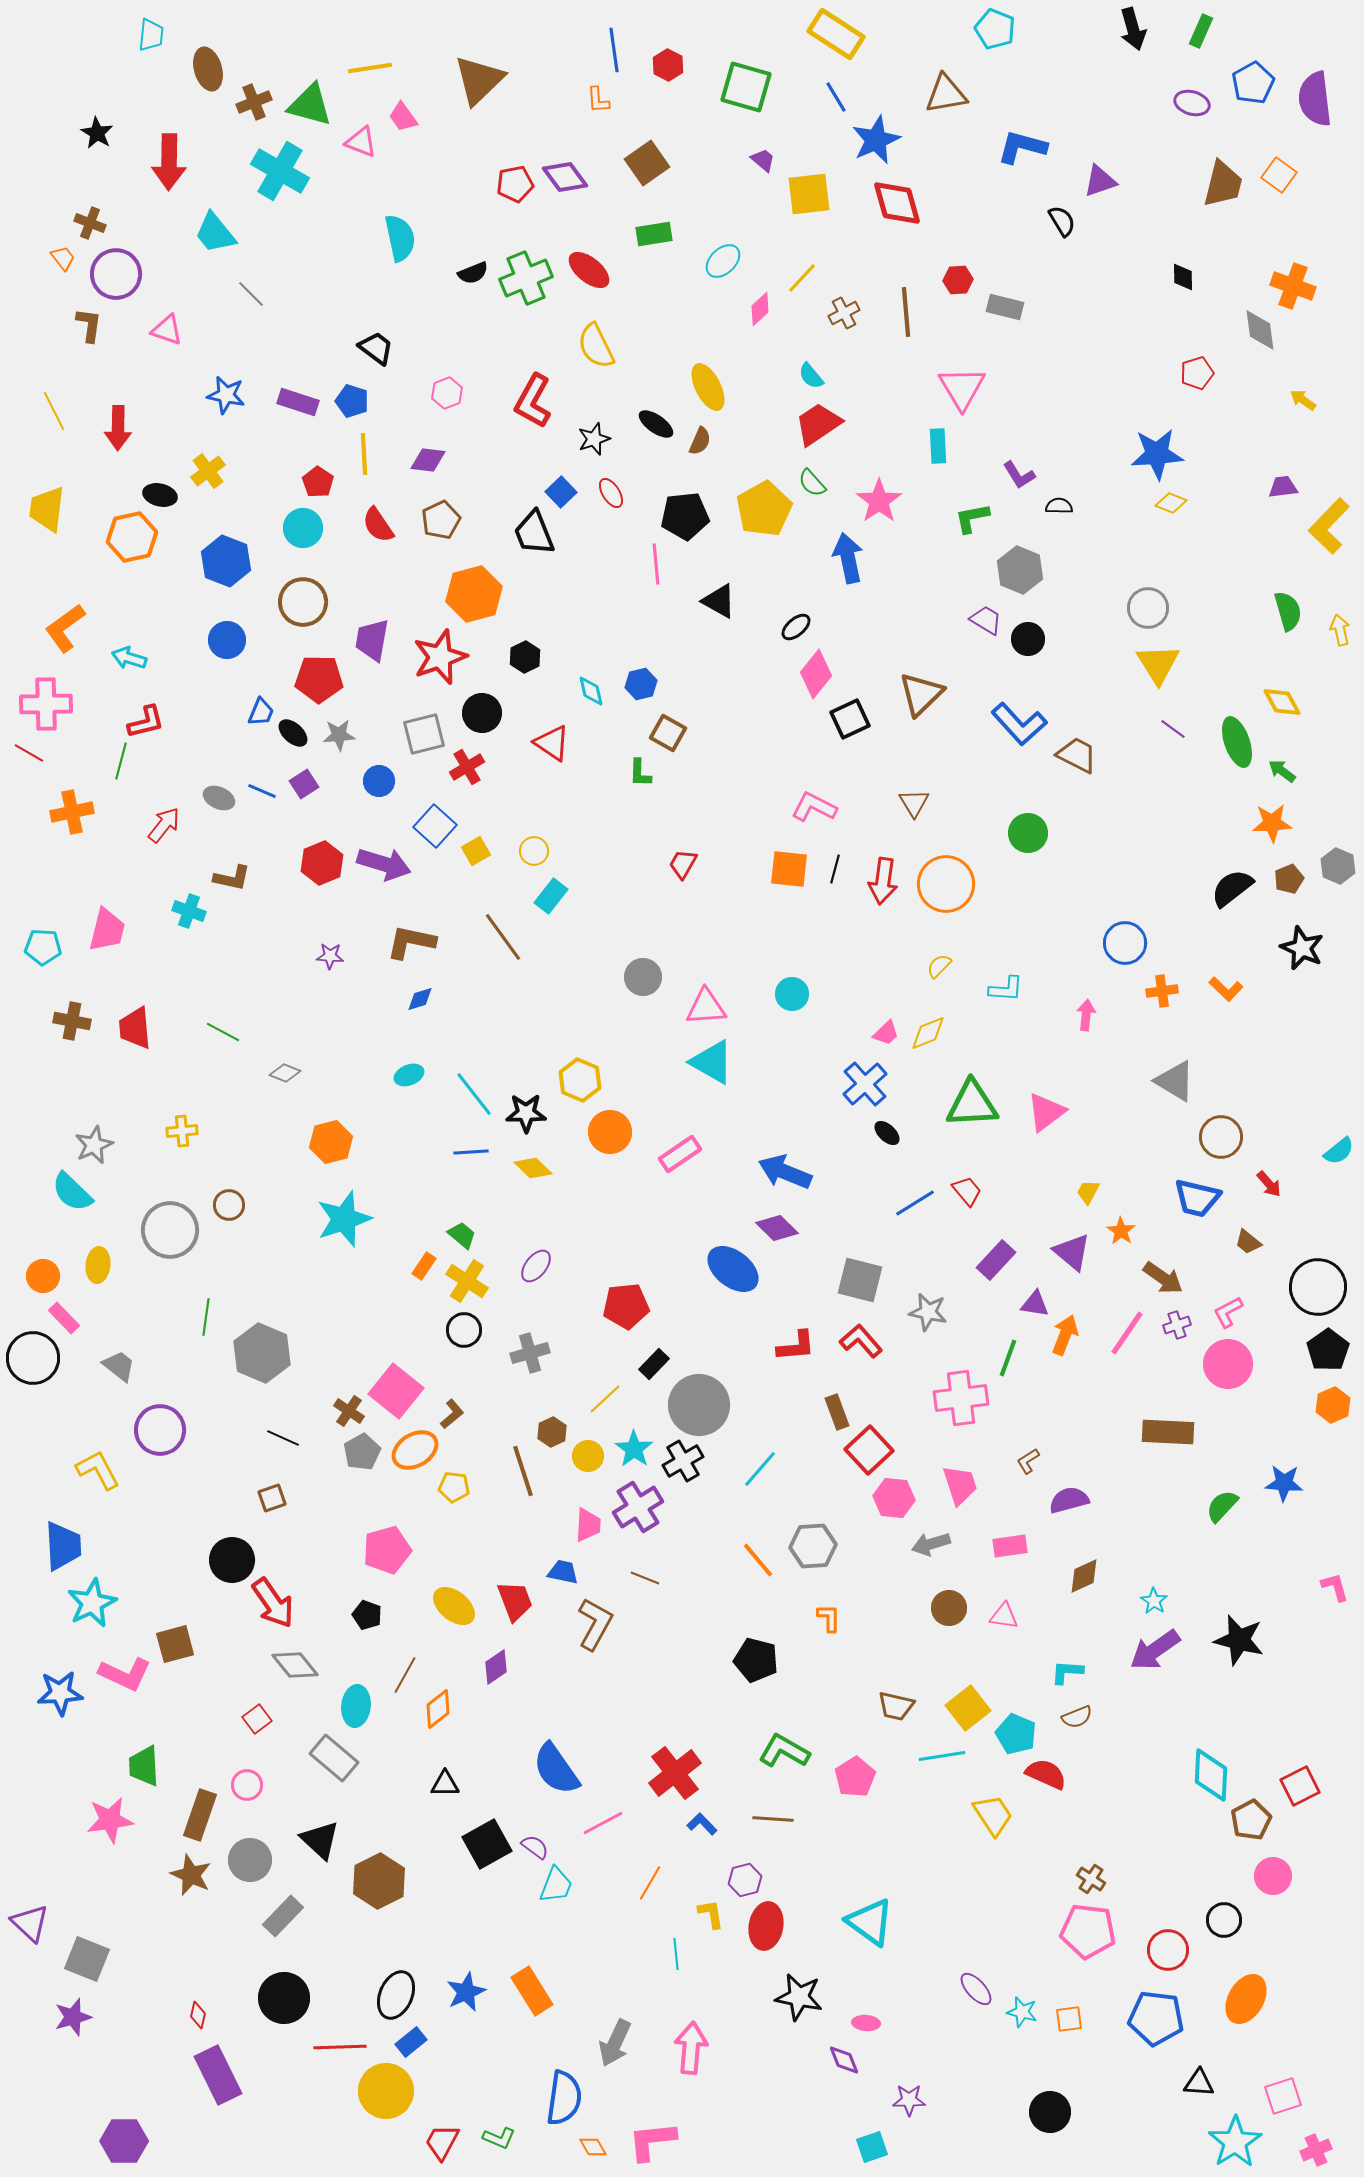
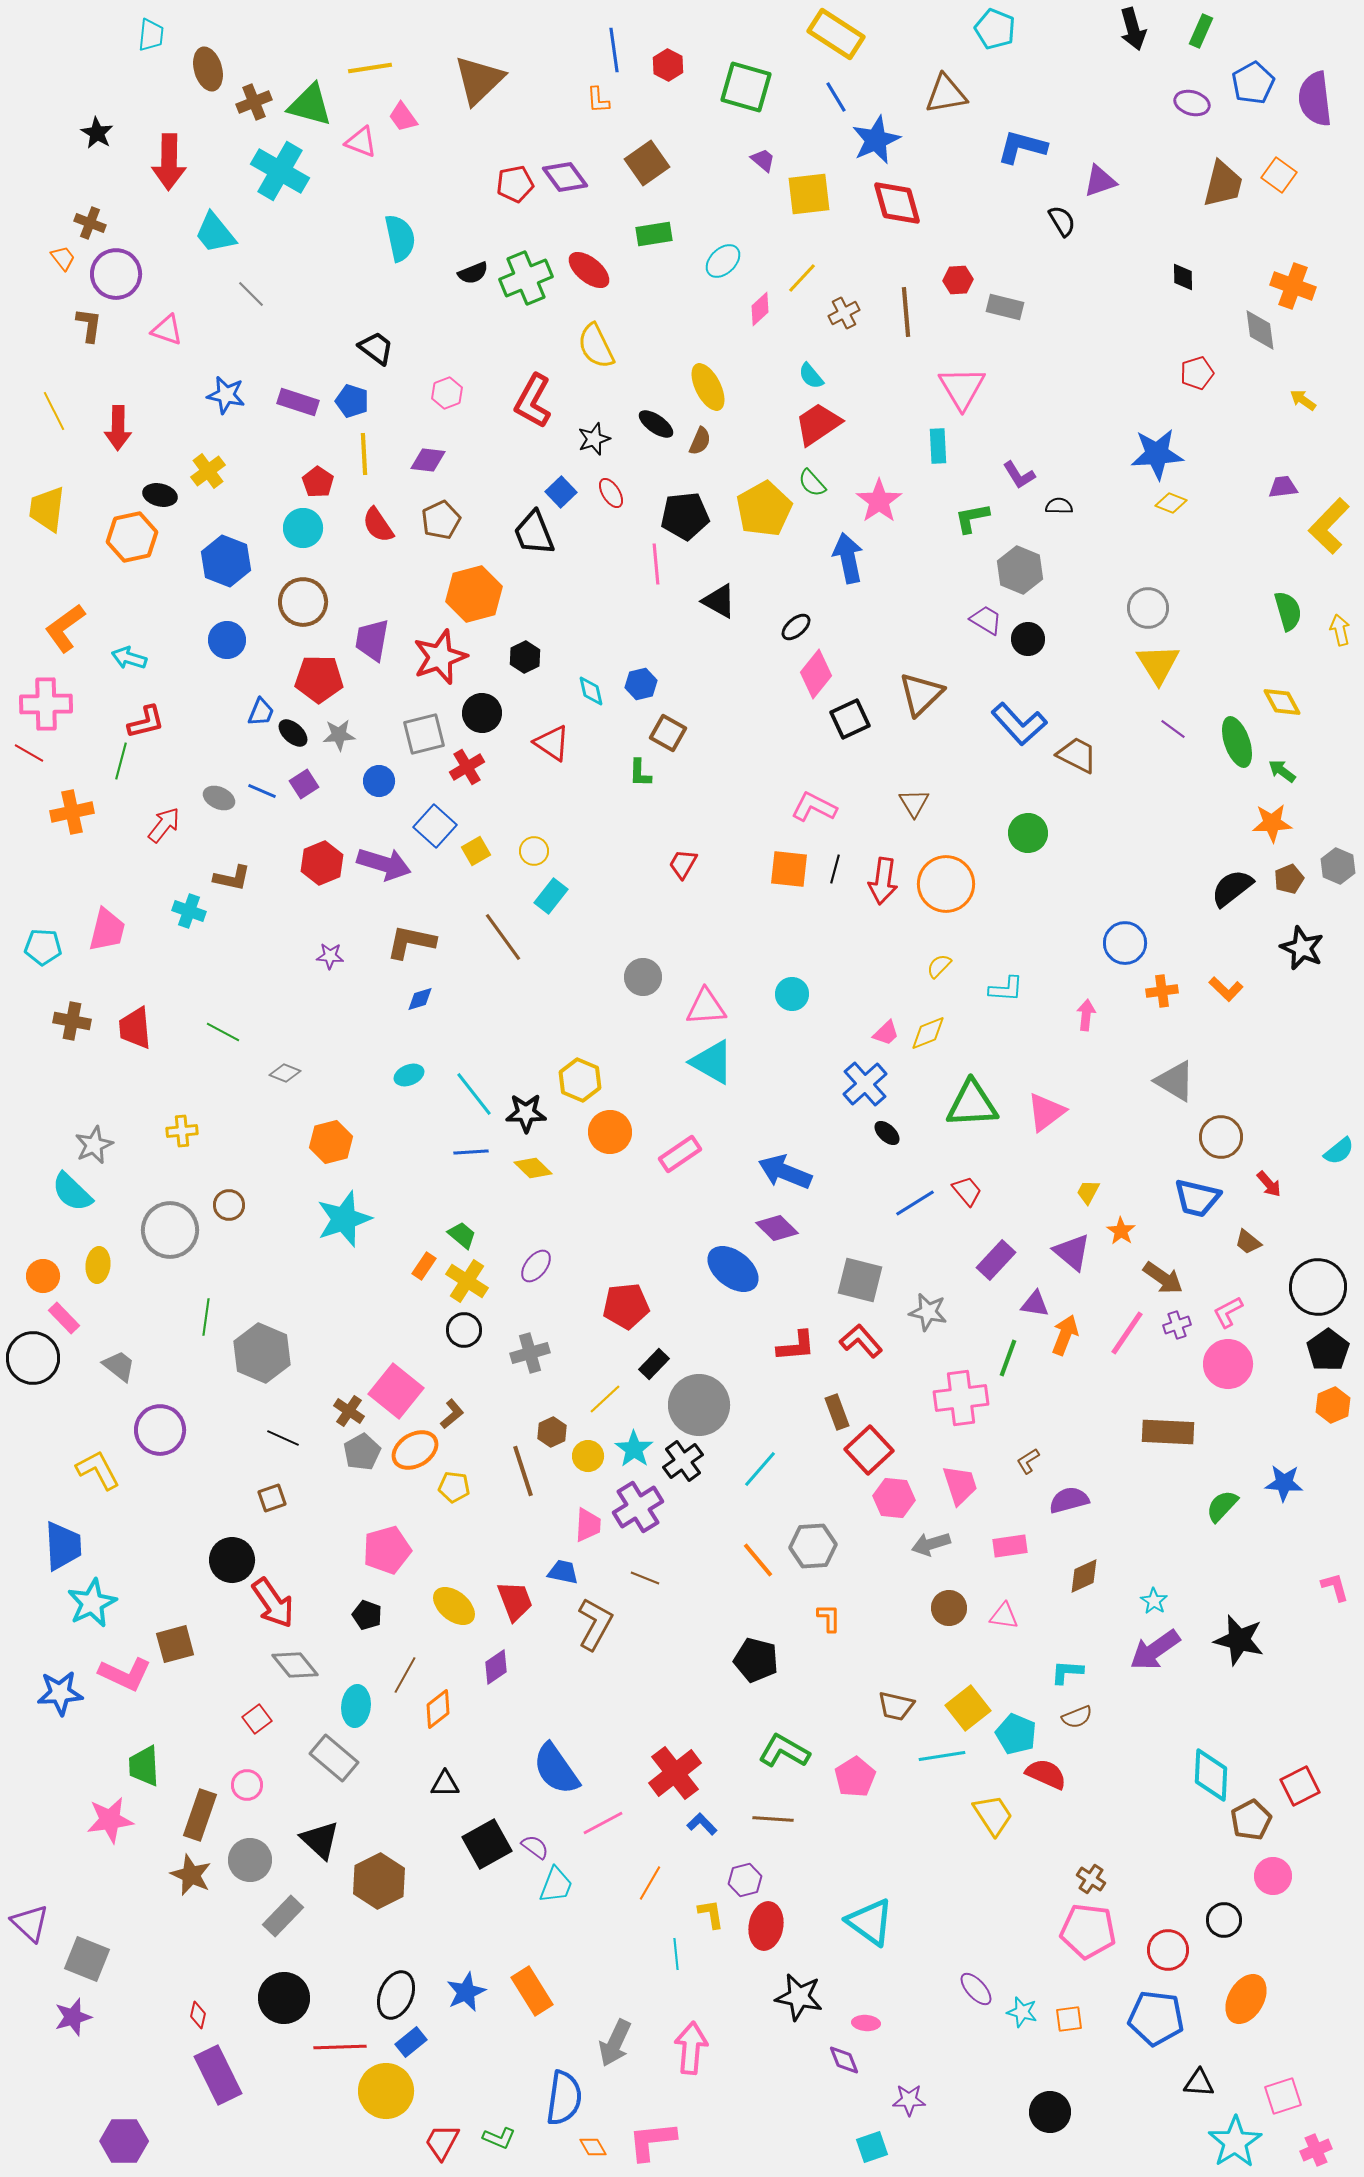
black cross at (683, 1461): rotated 6 degrees counterclockwise
